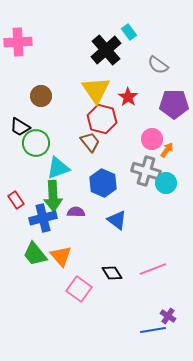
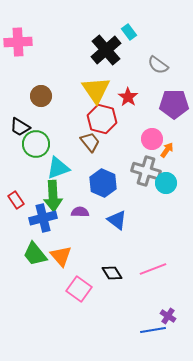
green circle: moved 1 px down
purple semicircle: moved 4 px right
